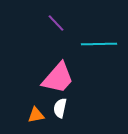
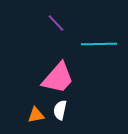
white semicircle: moved 2 px down
